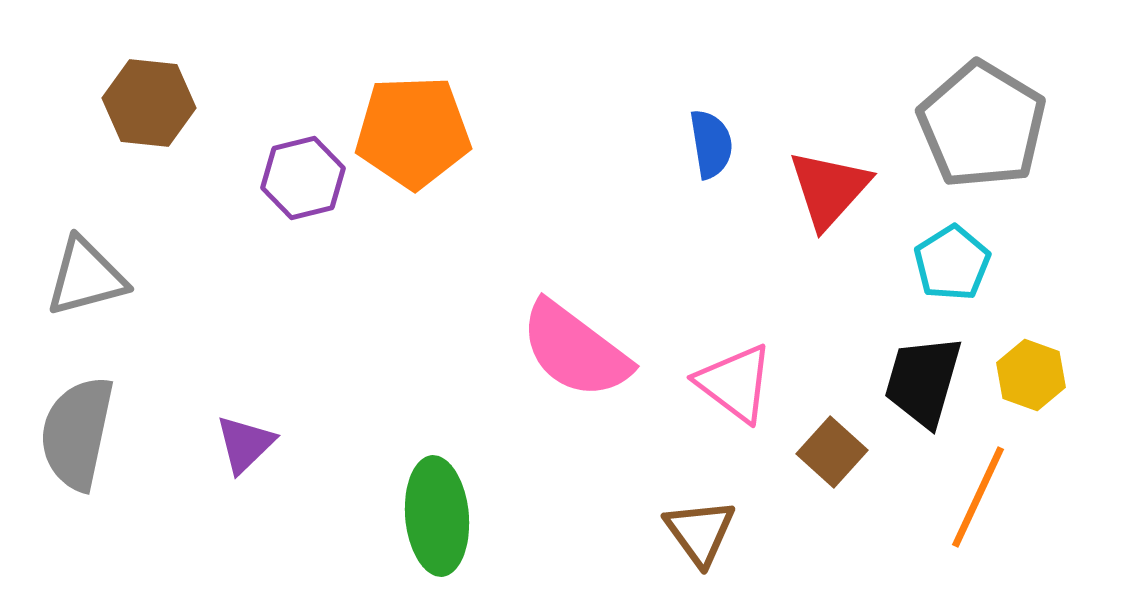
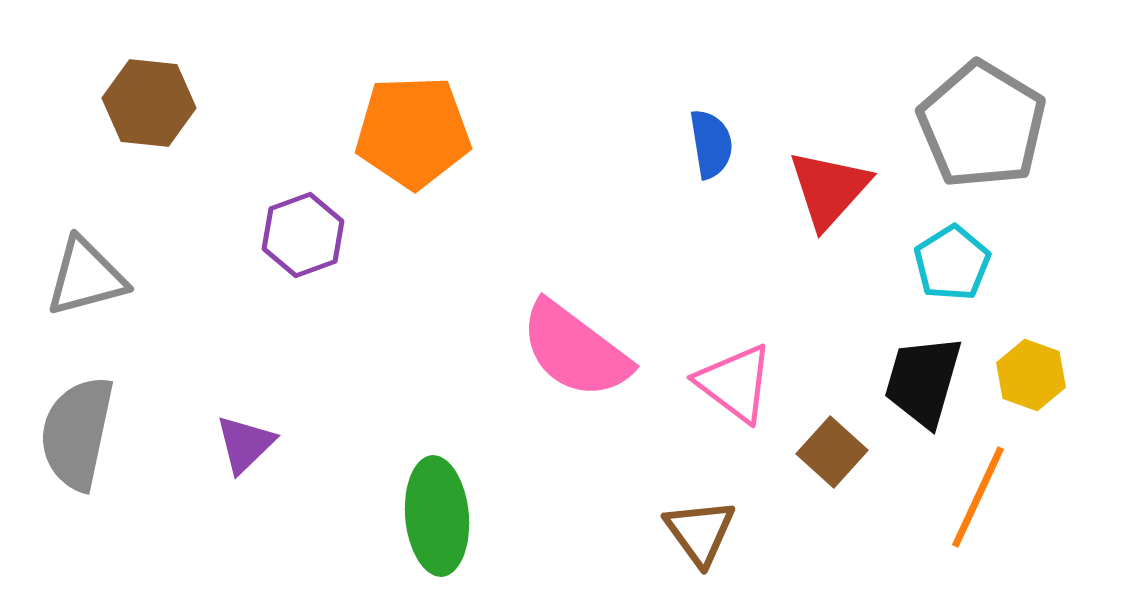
purple hexagon: moved 57 px down; rotated 6 degrees counterclockwise
